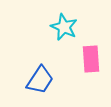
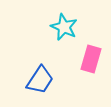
pink rectangle: rotated 20 degrees clockwise
